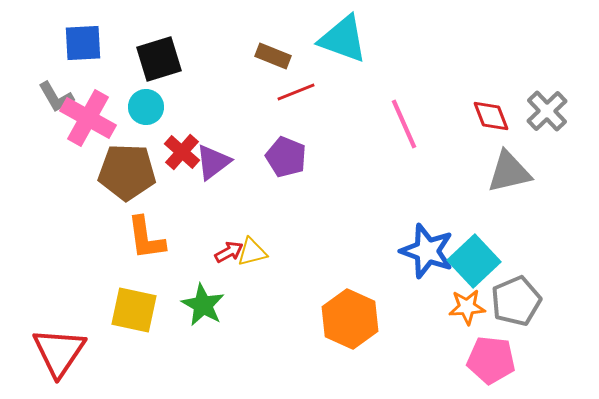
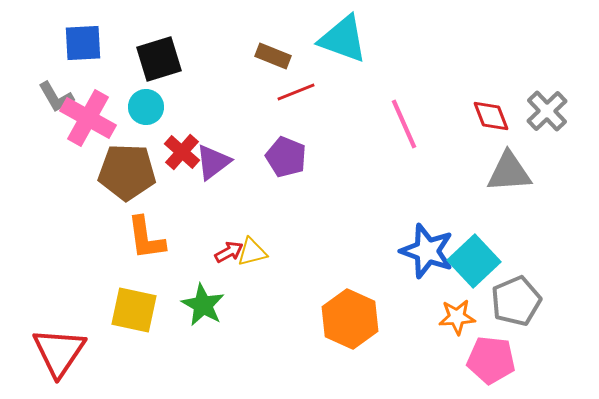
gray triangle: rotated 9 degrees clockwise
orange star: moved 10 px left, 10 px down
